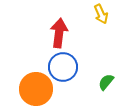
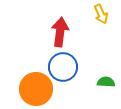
red arrow: moved 1 px right, 1 px up
green semicircle: rotated 54 degrees clockwise
